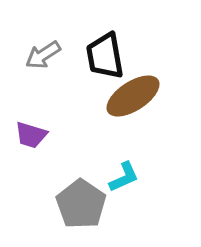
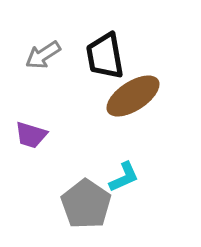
gray pentagon: moved 5 px right
